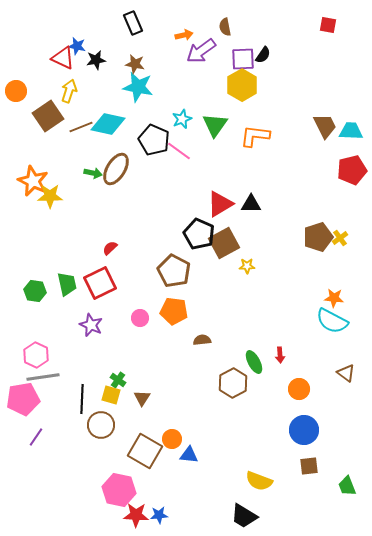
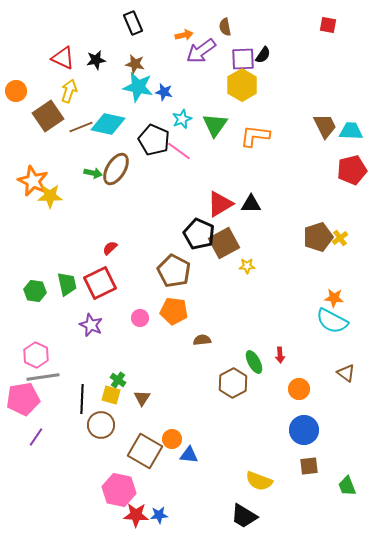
blue star at (77, 46): moved 87 px right, 46 px down
